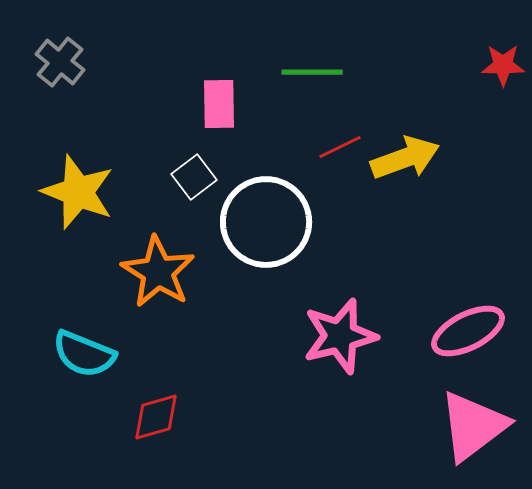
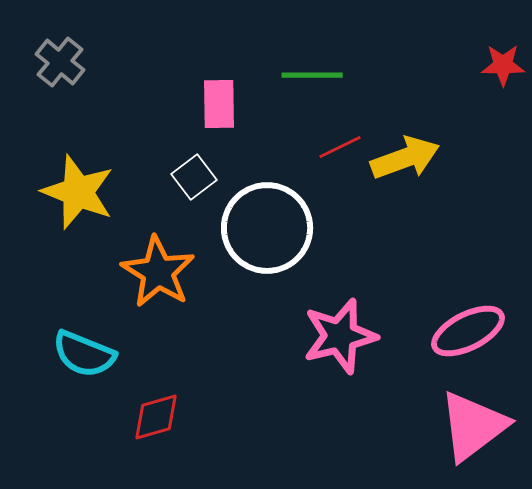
green line: moved 3 px down
white circle: moved 1 px right, 6 px down
